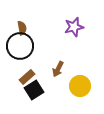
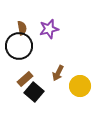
purple star: moved 25 px left, 2 px down
black circle: moved 1 px left
brown arrow: moved 4 px down
brown rectangle: moved 2 px left, 2 px down
black square: moved 2 px down; rotated 18 degrees counterclockwise
